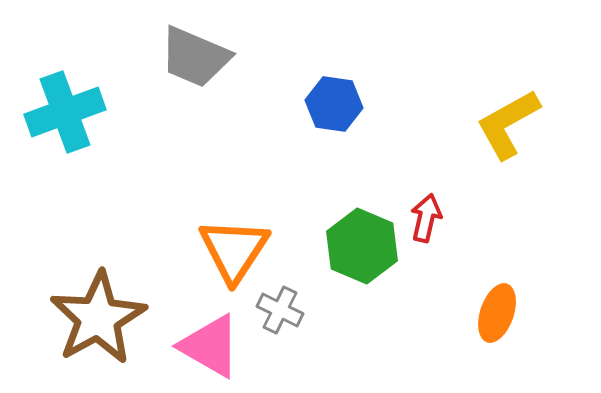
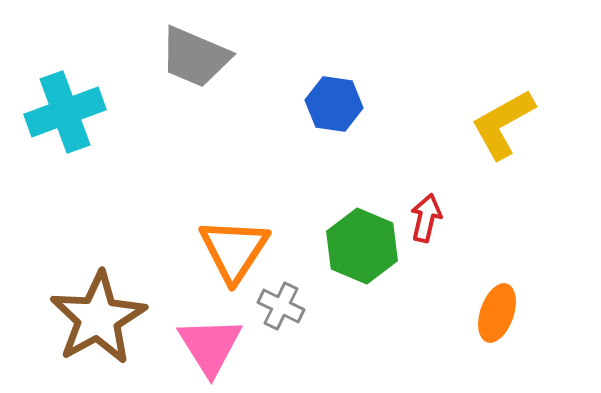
yellow L-shape: moved 5 px left
gray cross: moved 1 px right, 4 px up
pink triangle: rotated 28 degrees clockwise
